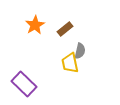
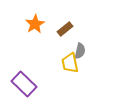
orange star: moved 1 px up
